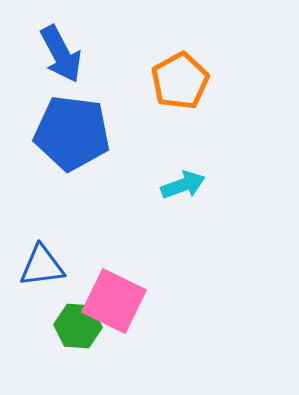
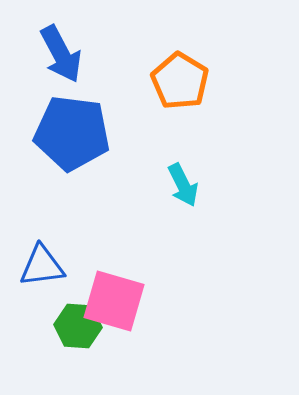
orange pentagon: rotated 12 degrees counterclockwise
cyan arrow: rotated 84 degrees clockwise
pink square: rotated 10 degrees counterclockwise
